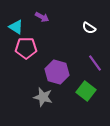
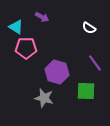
green square: rotated 36 degrees counterclockwise
gray star: moved 1 px right, 1 px down
